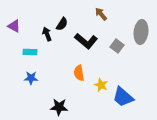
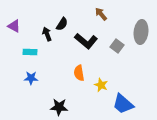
blue trapezoid: moved 7 px down
